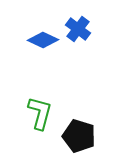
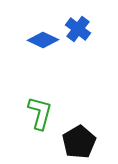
black pentagon: moved 6 px down; rotated 24 degrees clockwise
